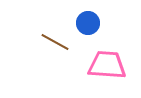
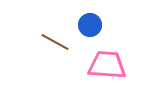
blue circle: moved 2 px right, 2 px down
